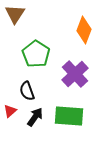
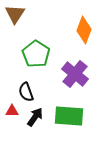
purple cross: rotated 8 degrees counterclockwise
black semicircle: moved 1 px left, 1 px down
red triangle: moved 2 px right; rotated 40 degrees clockwise
